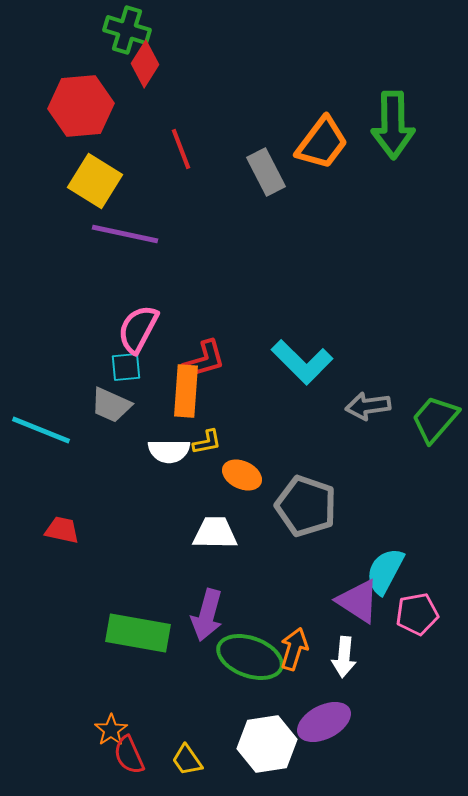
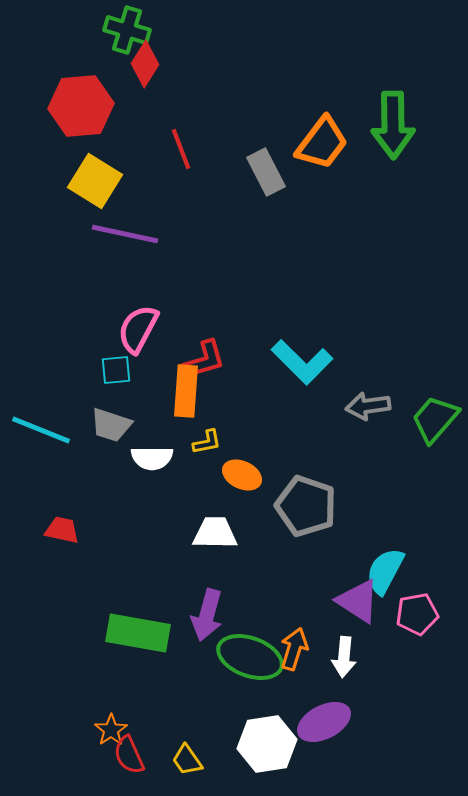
cyan square: moved 10 px left, 3 px down
gray trapezoid: moved 20 px down; rotated 6 degrees counterclockwise
white semicircle: moved 17 px left, 7 px down
